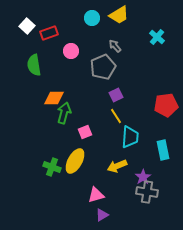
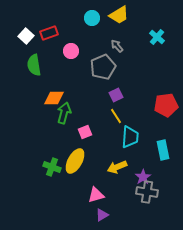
white square: moved 1 px left, 10 px down
gray arrow: moved 2 px right
yellow arrow: moved 1 px down
